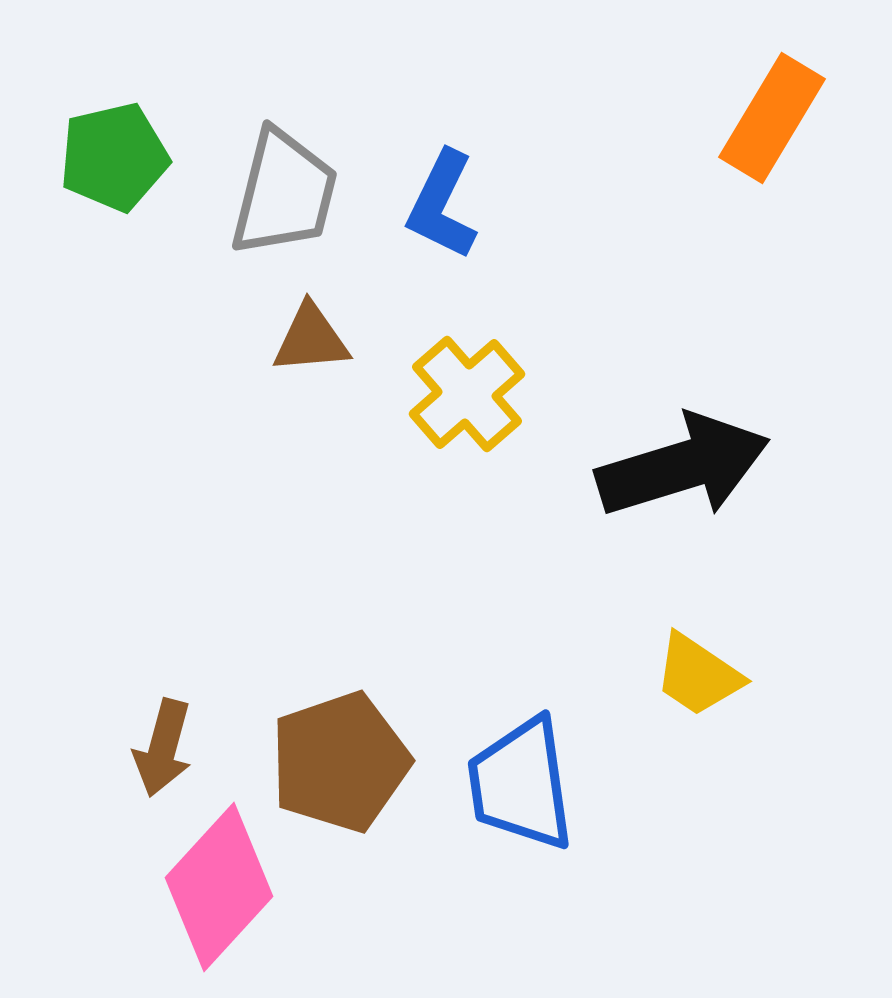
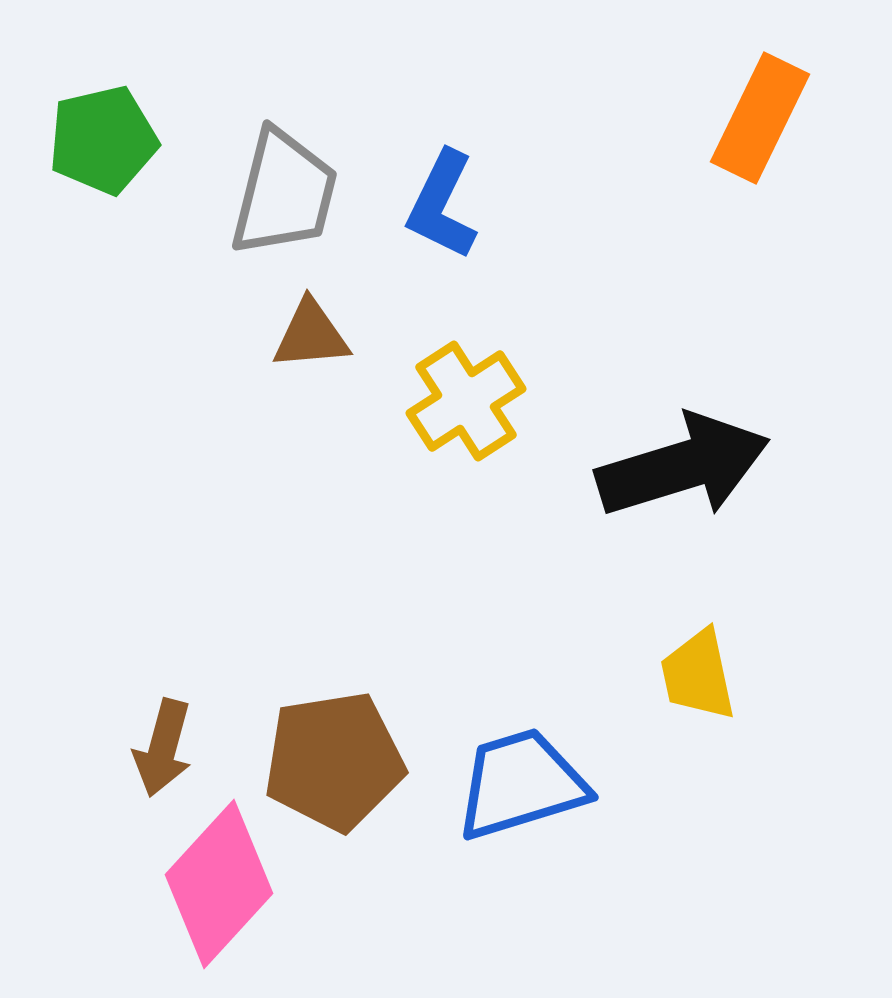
orange rectangle: moved 12 px left; rotated 5 degrees counterclockwise
green pentagon: moved 11 px left, 17 px up
brown triangle: moved 4 px up
yellow cross: moved 1 px left, 7 px down; rotated 8 degrees clockwise
yellow trapezoid: rotated 44 degrees clockwise
brown pentagon: moved 6 px left, 1 px up; rotated 10 degrees clockwise
blue trapezoid: rotated 81 degrees clockwise
pink diamond: moved 3 px up
